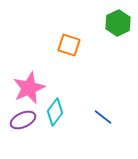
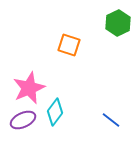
blue line: moved 8 px right, 3 px down
